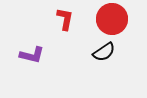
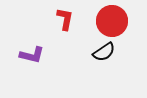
red circle: moved 2 px down
